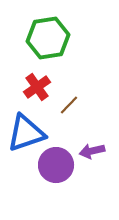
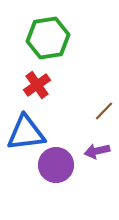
red cross: moved 2 px up
brown line: moved 35 px right, 6 px down
blue triangle: rotated 12 degrees clockwise
purple arrow: moved 5 px right
